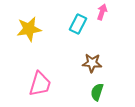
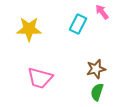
pink arrow: rotated 56 degrees counterclockwise
yellow star: rotated 10 degrees clockwise
brown star: moved 4 px right, 6 px down; rotated 18 degrees counterclockwise
pink trapezoid: moved 6 px up; rotated 88 degrees clockwise
